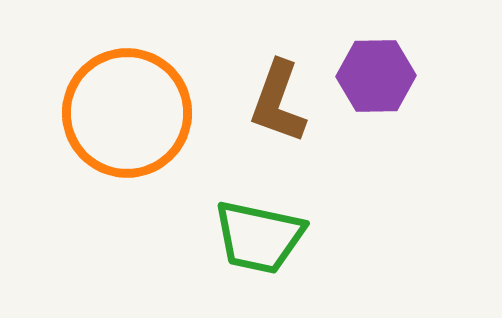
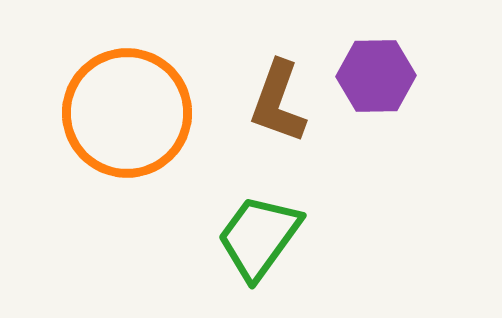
green trapezoid: rotated 114 degrees clockwise
